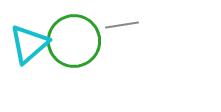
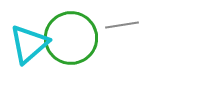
green circle: moved 3 px left, 3 px up
